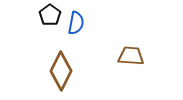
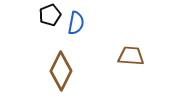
black pentagon: rotated 15 degrees clockwise
